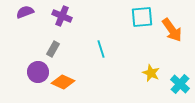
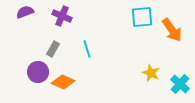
cyan line: moved 14 px left
